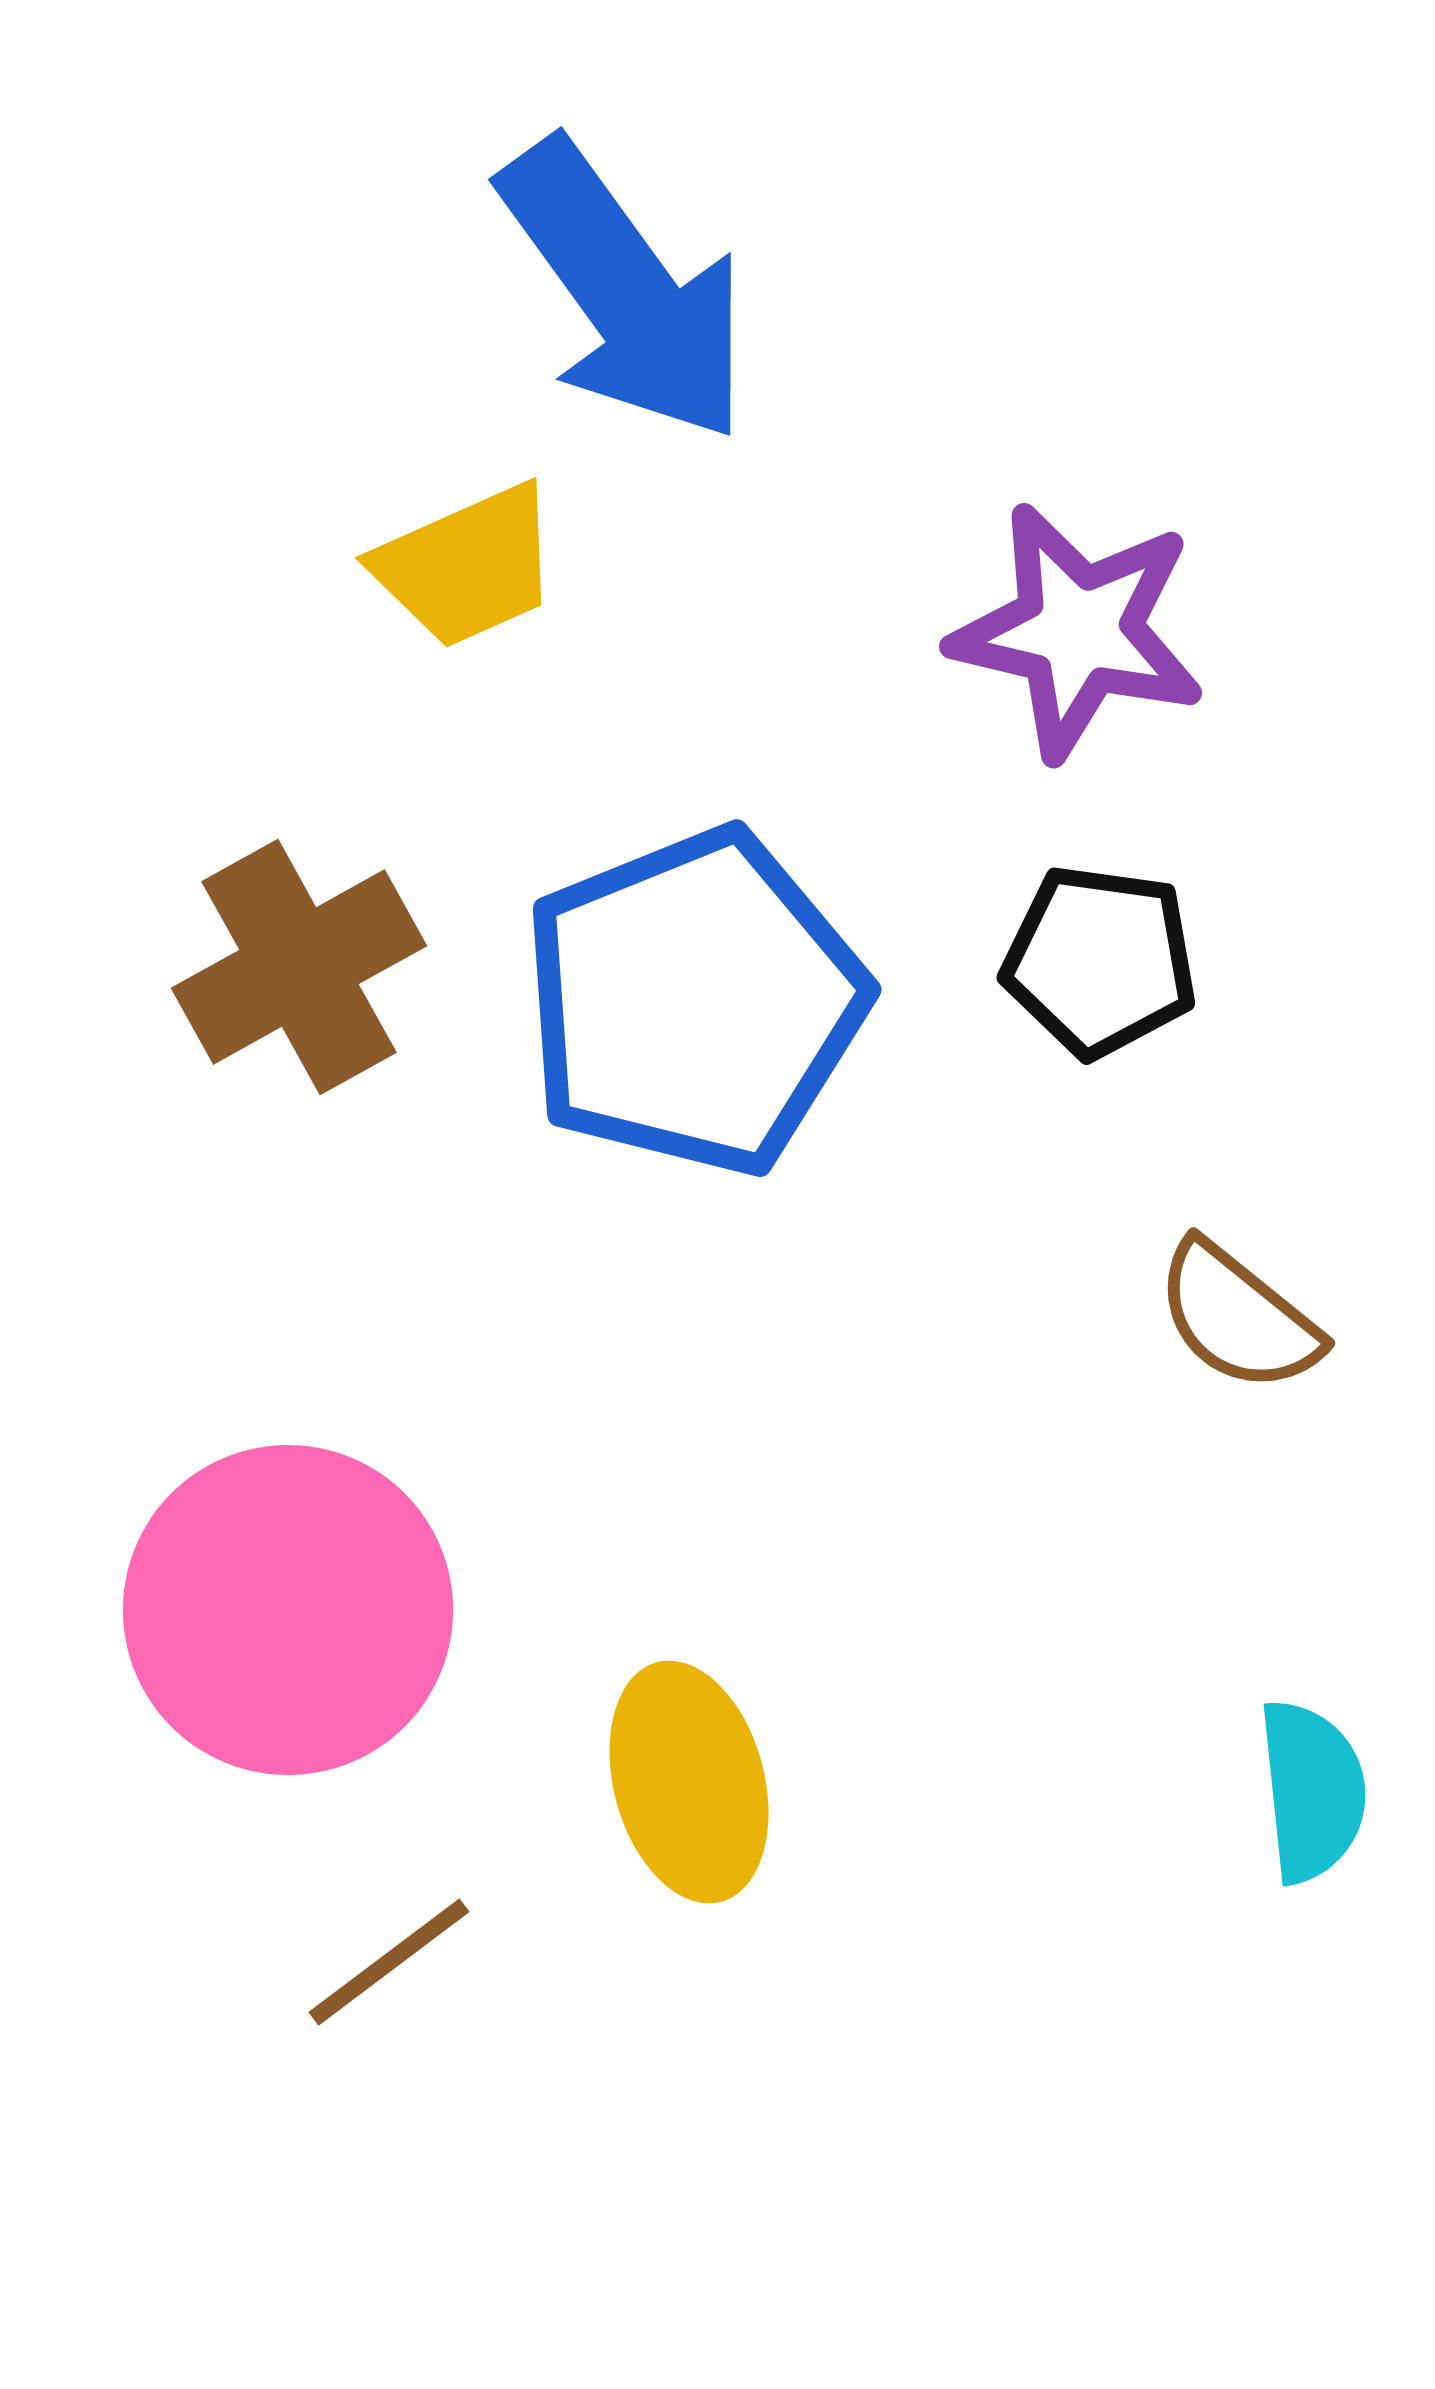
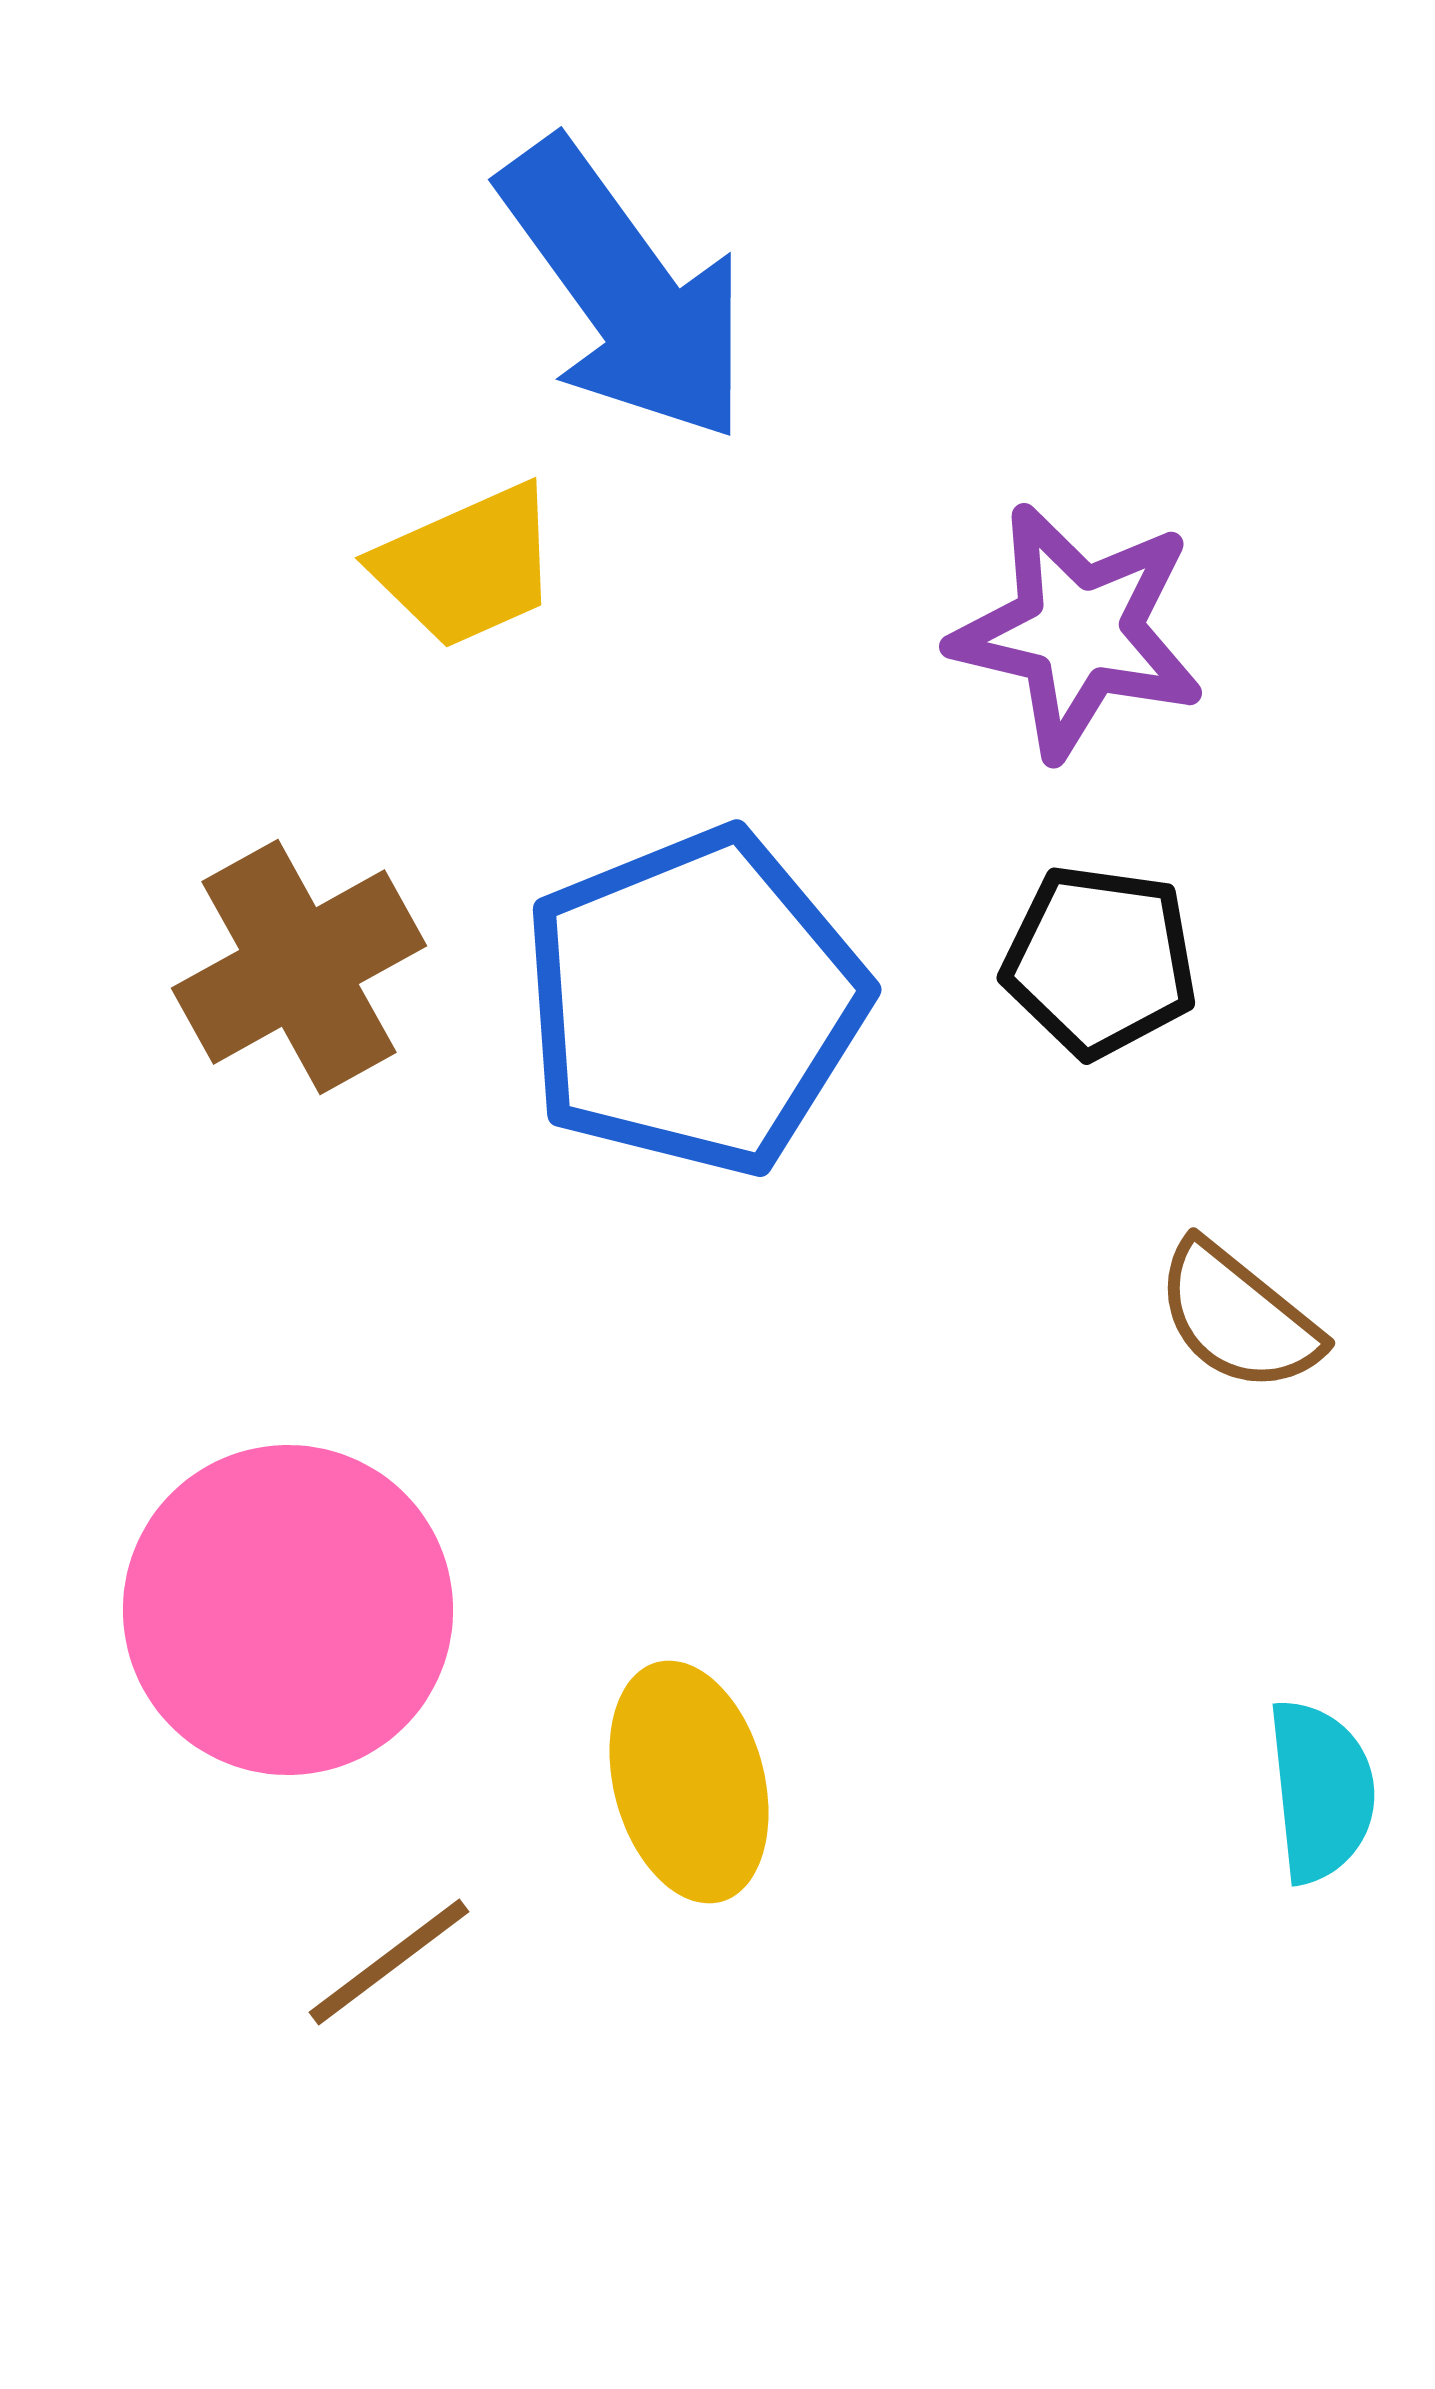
cyan semicircle: moved 9 px right
